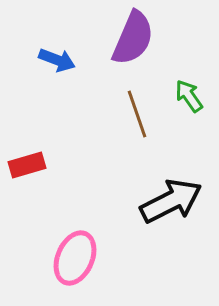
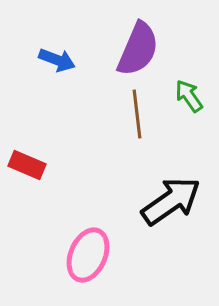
purple semicircle: moved 5 px right, 11 px down
brown line: rotated 12 degrees clockwise
red rectangle: rotated 39 degrees clockwise
black arrow: rotated 8 degrees counterclockwise
pink ellipse: moved 13 px right, 3 px up
